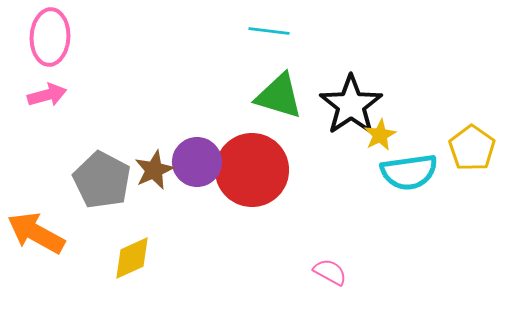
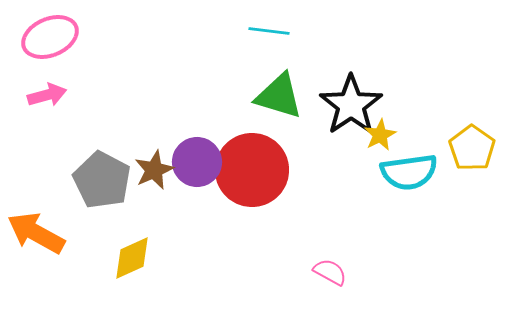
pink ellipse: rotated 64 degrees clockwise
